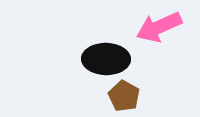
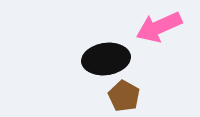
black ellipse: rotated 9 degrees counterclockwise
